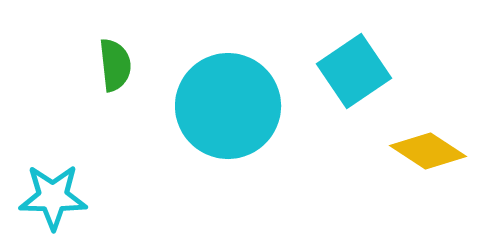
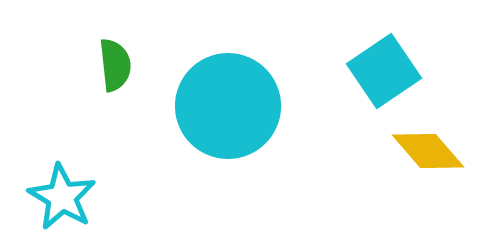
cyan square: moved 30 px right
yellow diamond: rotated 16 degrees clockwise
cyan star: moved 9 px right; rotated 30 degrees clockwise
